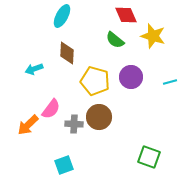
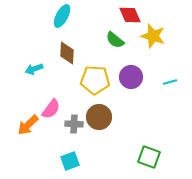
red diamond: moved 4 px right
yellow pentagon: moved 1 px up; rotated 12 degrees counterclockwise
cyan square: moved 6 px right, 4 px up
